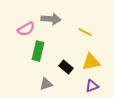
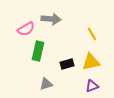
yellow line: moved 7 px right, 2 px down; rotated 32 degrees clockwise
black rectangle: moved 1 px right, 3 px up; rotated 56 degrees counterclockwise
